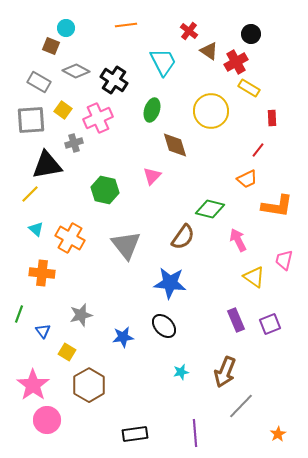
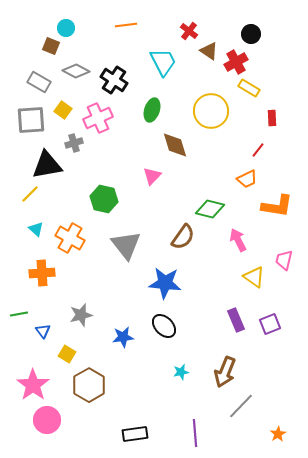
green hexagon at (105, 190): moved 1 px left, 9 px down
orange cross at (42, 273): rotated 10 degrees counterclockwise
blue star at (170, 283): moved 5 px left
green line at (19, 314): rotated 60 degrees clockwise
yellow square at (67, 352): moved 2 px down
